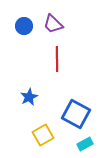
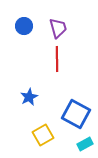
purple trapezoid: moved 5 px right, 4 px down; rotated 150 degrees counterclockwise
